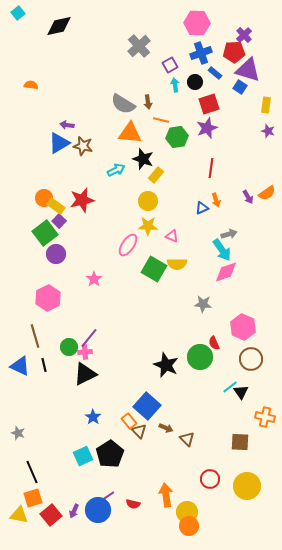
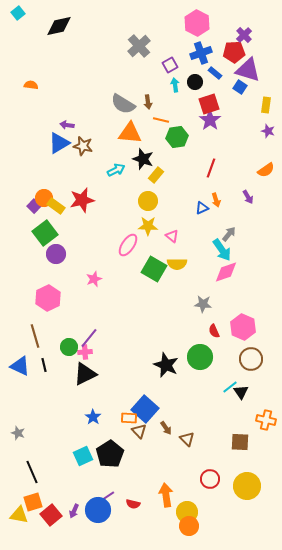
pink hexagon at (197, 23): rotated 25 degrees clockwise
purple star at (207, 128): moved 3 px right, 8 px up; rotated 15 degrees counterclockwise
red line at (211, 168): rotated 12 degrees clockwise
orange semicircle at (267, 193): moved 1 px left, 23 px up
purple square at (59, 221): moved 25 px left, 15 px up
gray arrow at (229, 234): rotated 35 degrees counterclockwise
pink triangle at (172, 236): rotated 16 degrees clockwise
pink star at (94, 279): rotated 14 degrees clockwise
red semicircle at (214, 343): moved 12 px up
blue square at (147, 406): moved 2 px left, 3 px down
orange cross at (265, 417): moved 1 px right, 3 px down
orange rectangle at (129, 421): moved 3 px up; rotated 49 degrees counterclockwise
brown arrow at (166, 428): rotated 32 degrees clockwise
orange square at (33, 498): moved 4 px down
